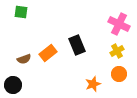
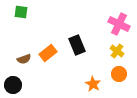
yellow cross: rotated 24 degrees counterclockwise
orange star: rotated 21 degrees counterclockwise
